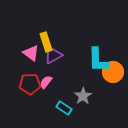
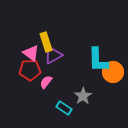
red pentagon: moved 14 px up
